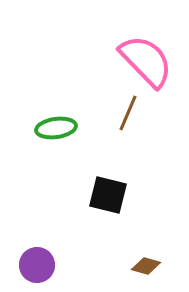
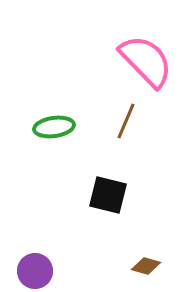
brown line: moved 2 px left, 8 px down
green ellipse: moved 2 px left, 1 px up
purple circle: moved 2 px left, 6 px down
